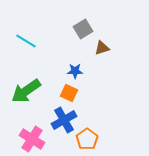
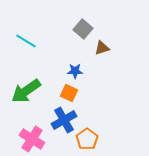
gray square: rotated 18 degrees counterclockwise
